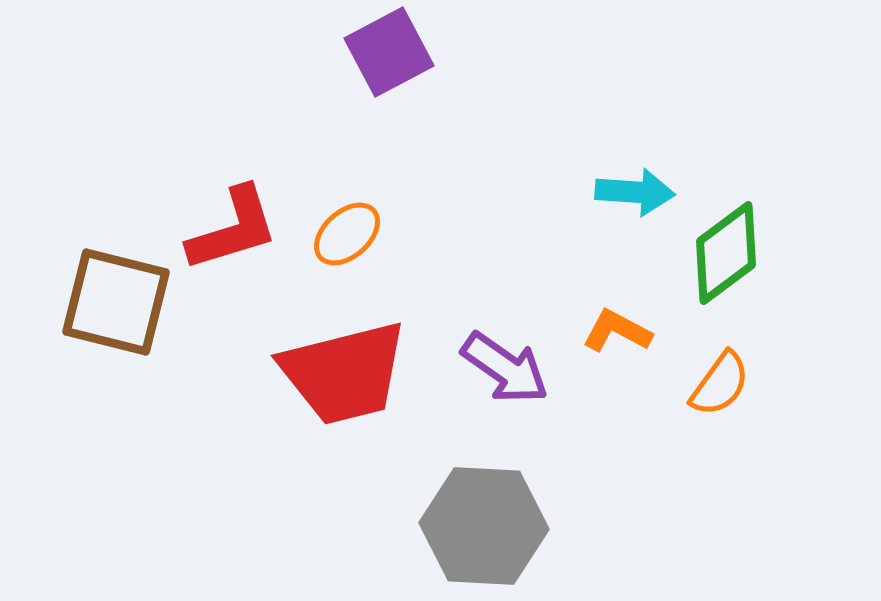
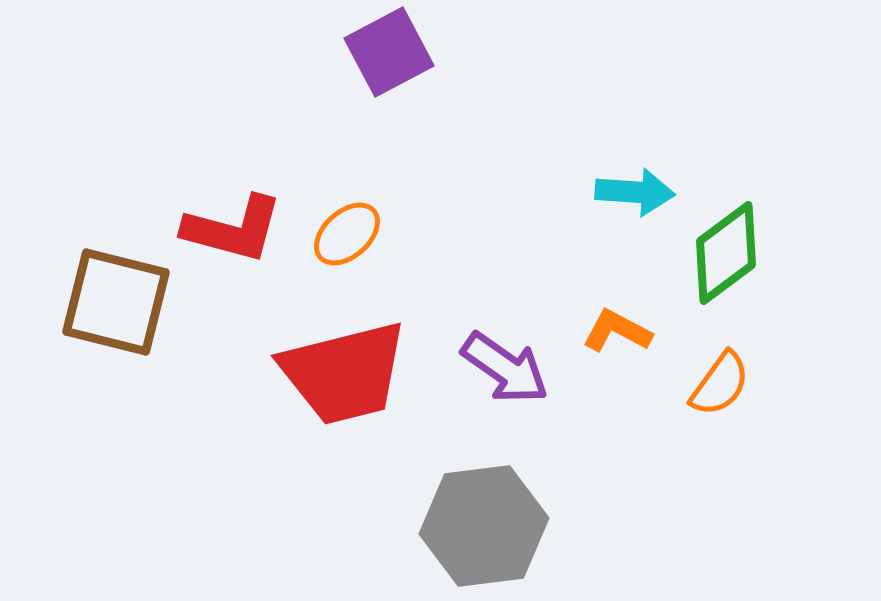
red L-shape: rotated 32 degrees clockwise
gray hexagon: rotated 10 degrees counterclockwise
